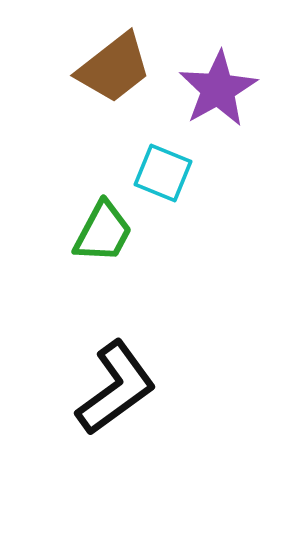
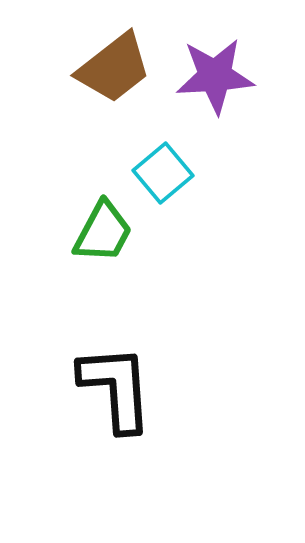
purple star: moved 3 px left, 13 px up; rotated 26 degrees clockwise
cyan square: rotated 28 degrees clockwise
black L-shape: rotated 58 degrees counterclockwise
